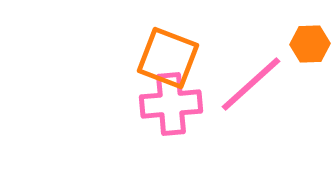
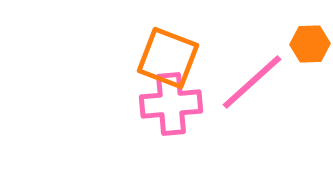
pink line: moved 1 px right, 2 px up
